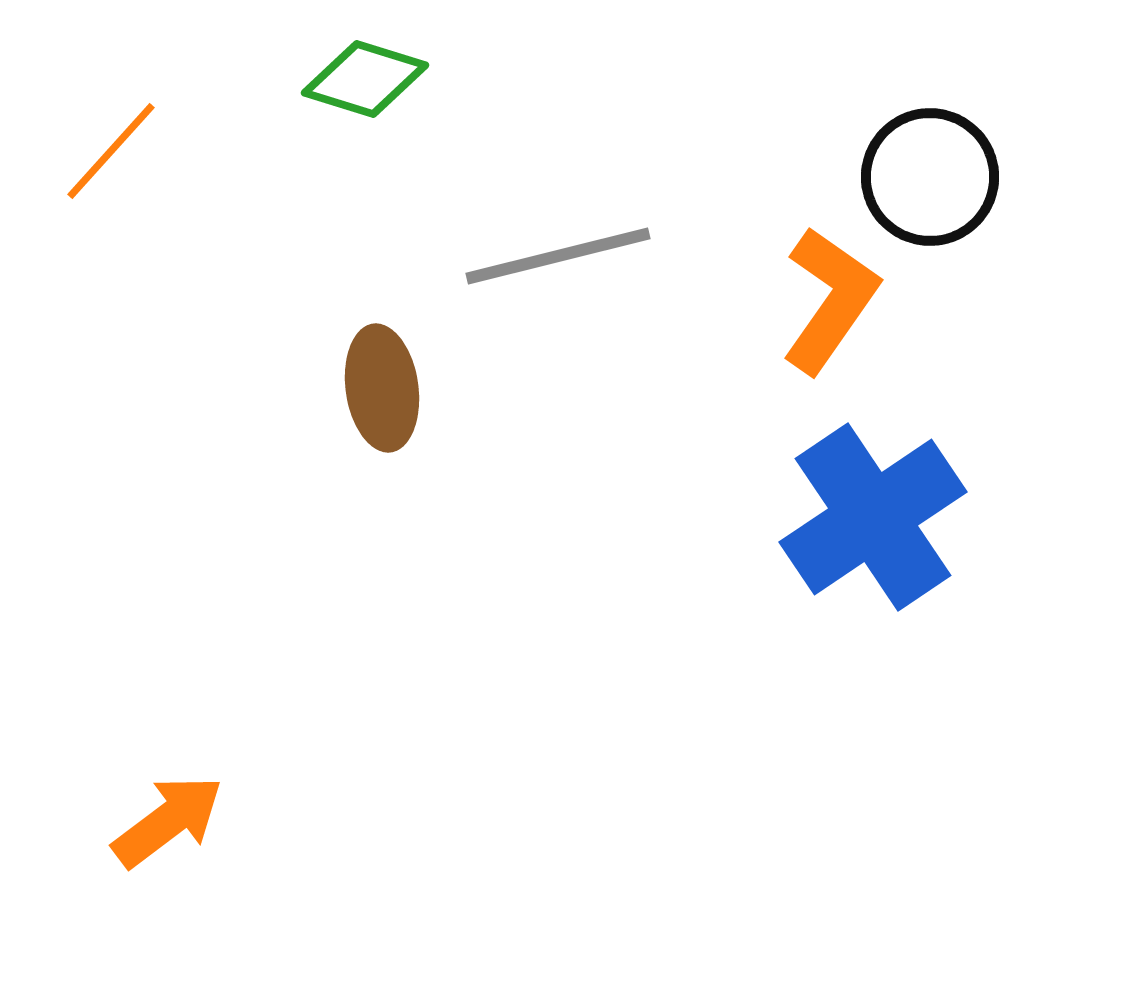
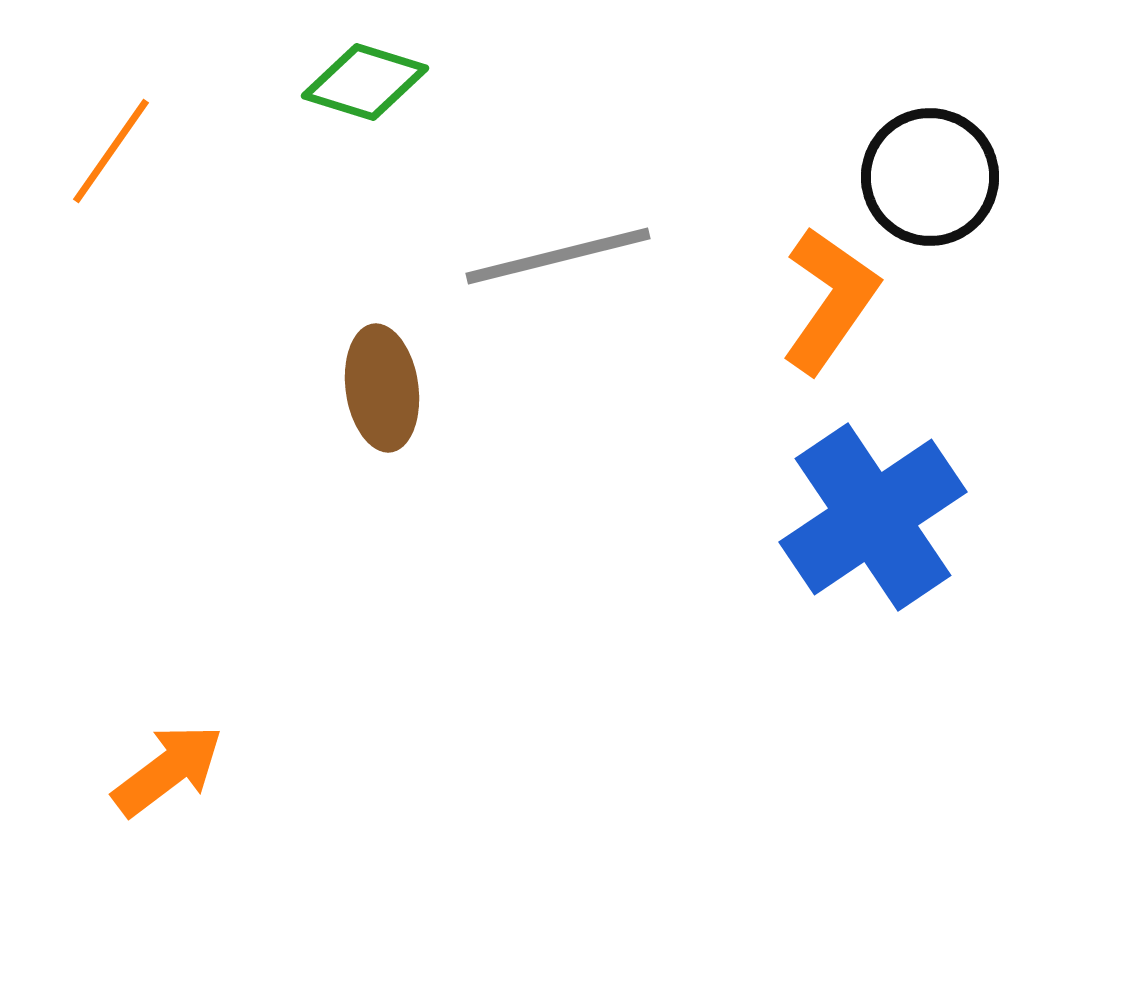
green diamond: moved 3 px down
orange line: rotated 7 degrees counterclockwise
orange arrow: moved 51 px up
